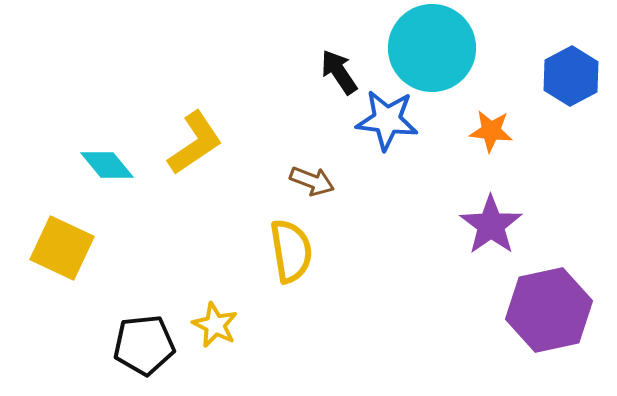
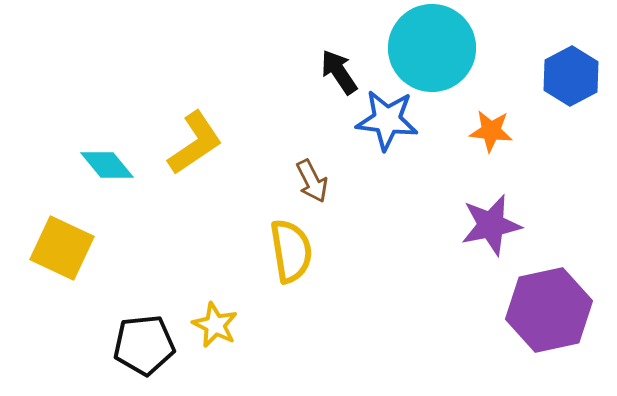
brown arrow: rotated 42 degrees clockwise
purple star: rotated 24 degrees clockwise
